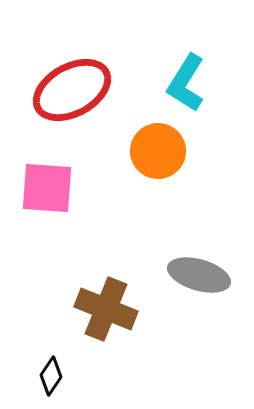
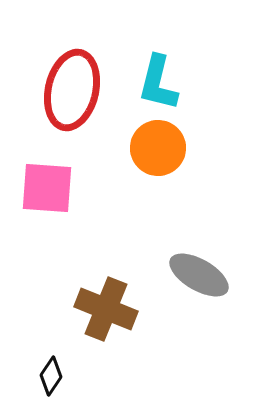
cyan L-shape: moved 28 px left; rotated 18 degrees counterclockwise
red ellipse: rotated 48 degrees counterclockwise
orange circle: moved 3 px up
gray ellipse: rotated 14 degrees clockwise
